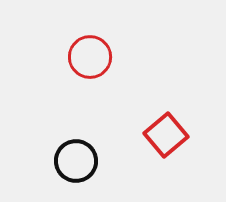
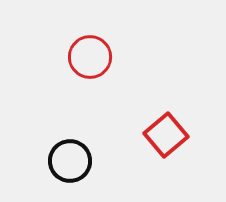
black circle: moved 6 px left
